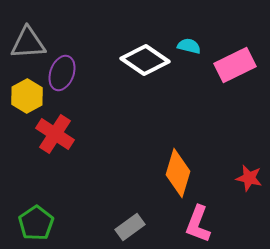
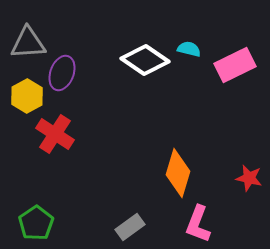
cyan semicircle: moved 3 px down
